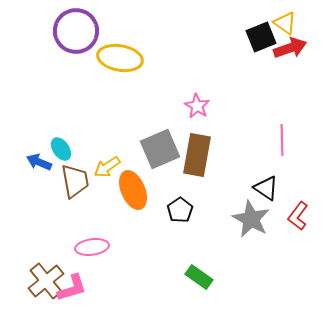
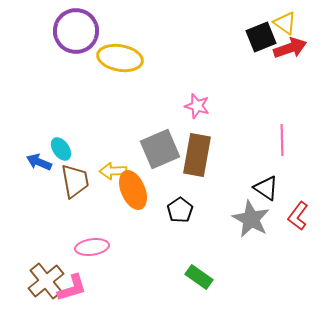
pink star: rotated 15 degrees counterclockwise
yellow arrow: moved 6 px right, 4 px down; rotated 32 degrees clockwise
